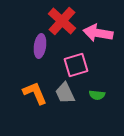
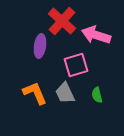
pink arrow: moved 2 px left, 2 px down; rotated 8 degrees clockwise
green semicircle: rotated 70 degrees clockwise
